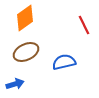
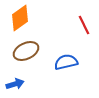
orange diamond: moved 5 px left
brown ellipse: moved 1 px up
blue semicircle: moved 2 px right
